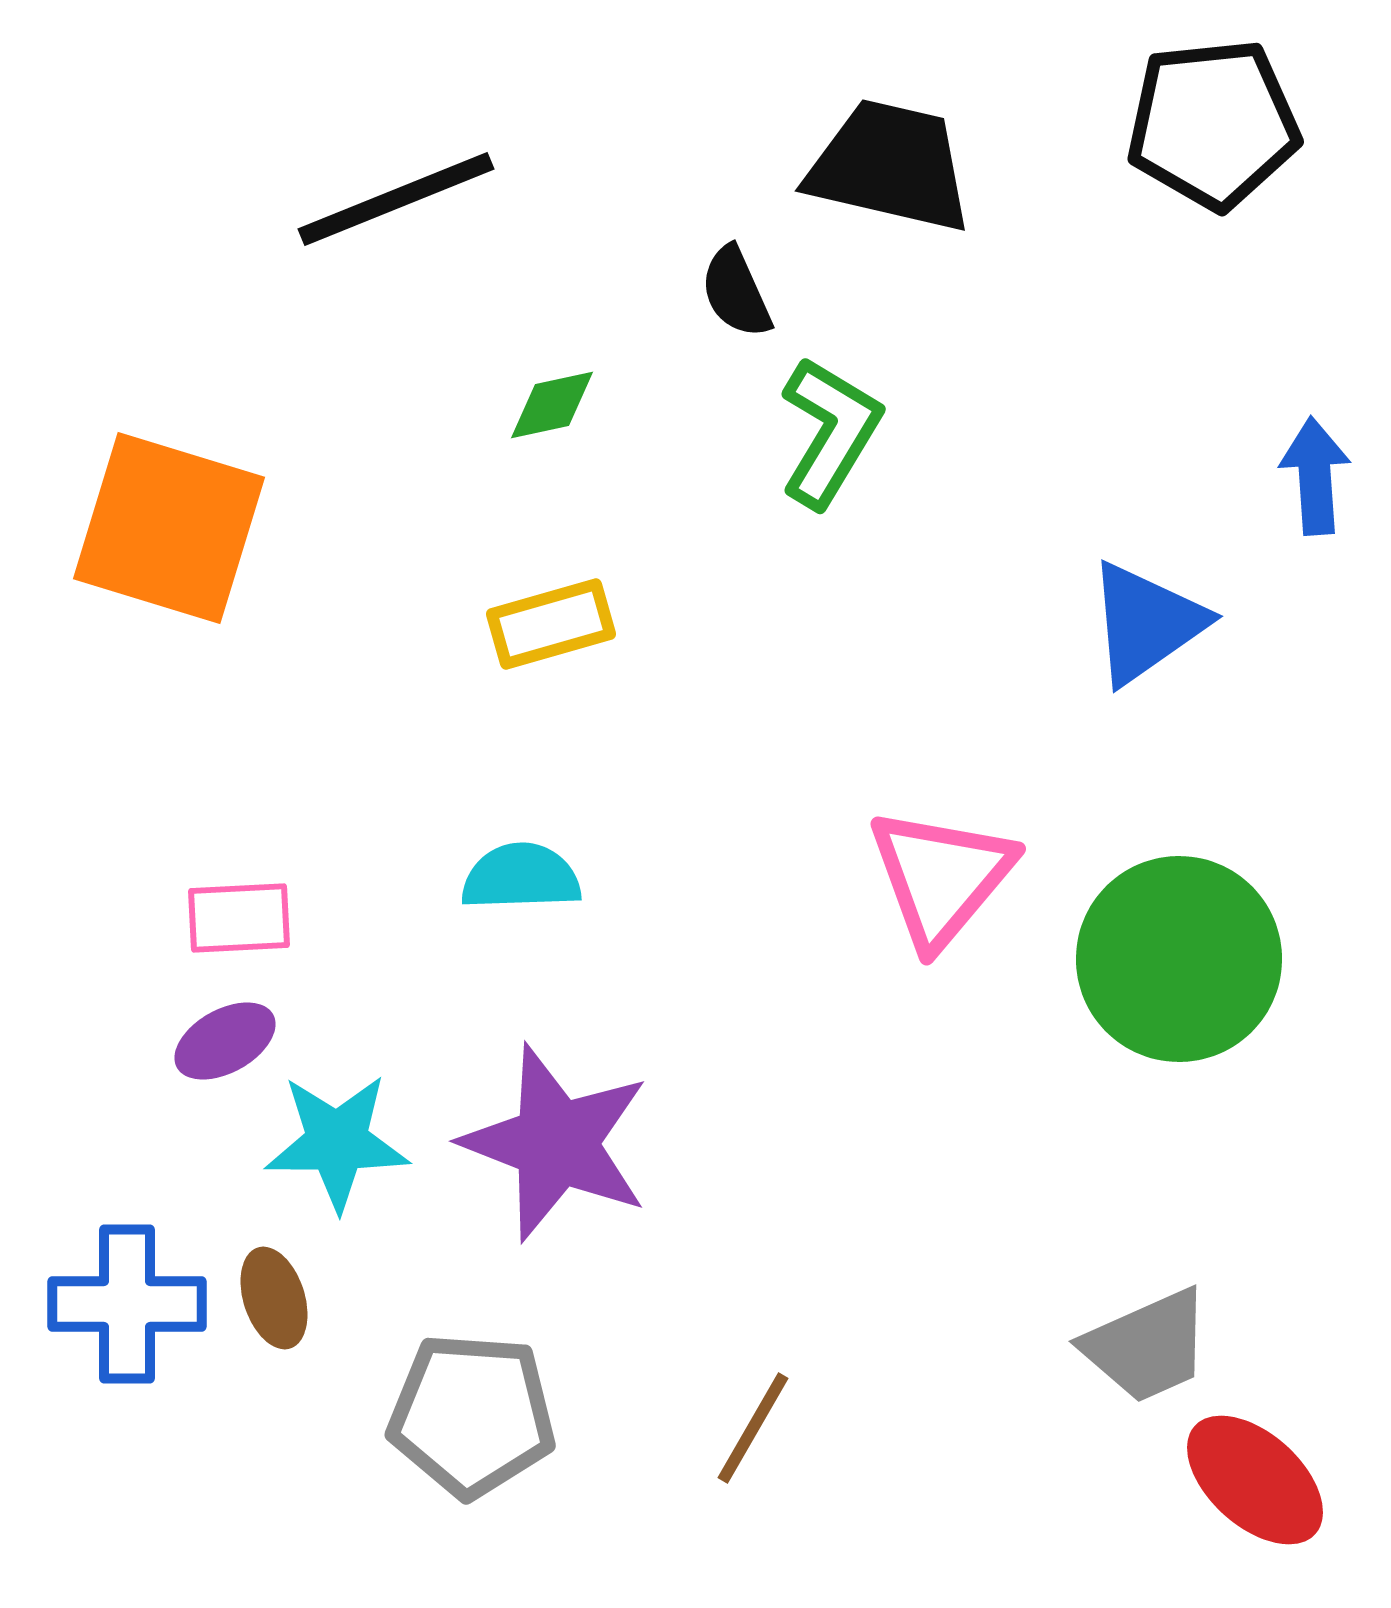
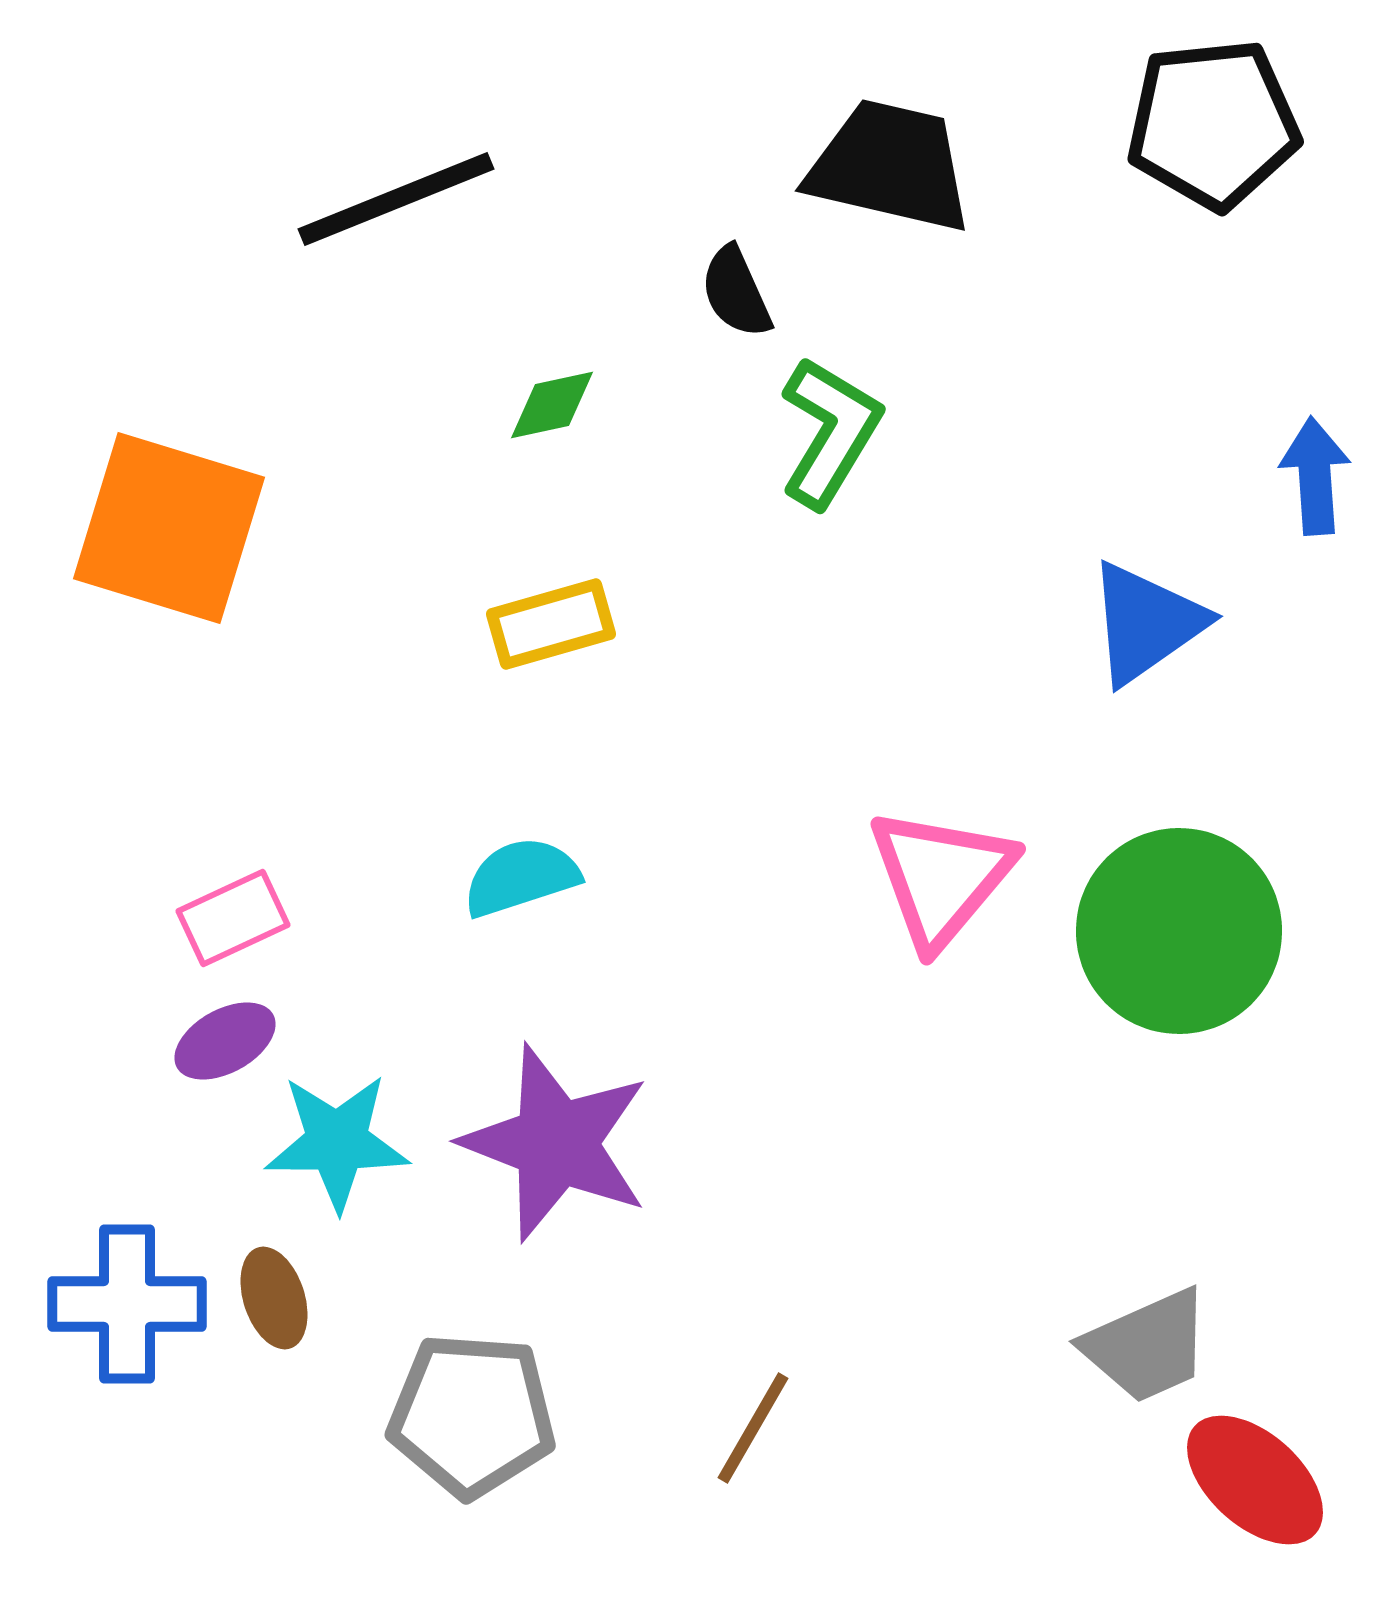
cyan semicircle: rotated 16 degrees counterclockwise
pink rectangle: moved 6 px left; rotated 22 degrees counterclockwise
green circle: moved 28 px up
